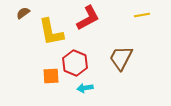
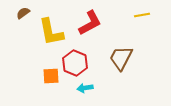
red L-shape: moved 2 px right, 5 px down
